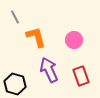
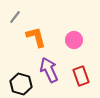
gray line: rotated 64 degrees clockwise
black hexagon: moved 6 px right
